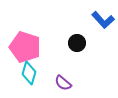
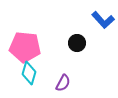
pink pentagon: rotated 12 degrees counterclockwise
purple semicircle: rotated 102 degrees counterclockwise
